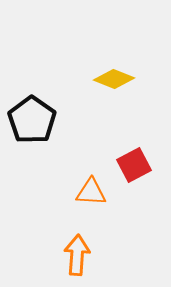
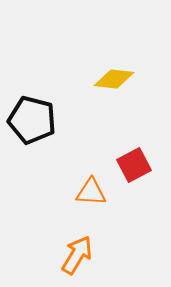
yellow diamond: rotated 15 degrees counterclockwise
black pentagon: rotated 21 degrees counterclockwise
orange arrow: rotated 27 degrees clockwise
